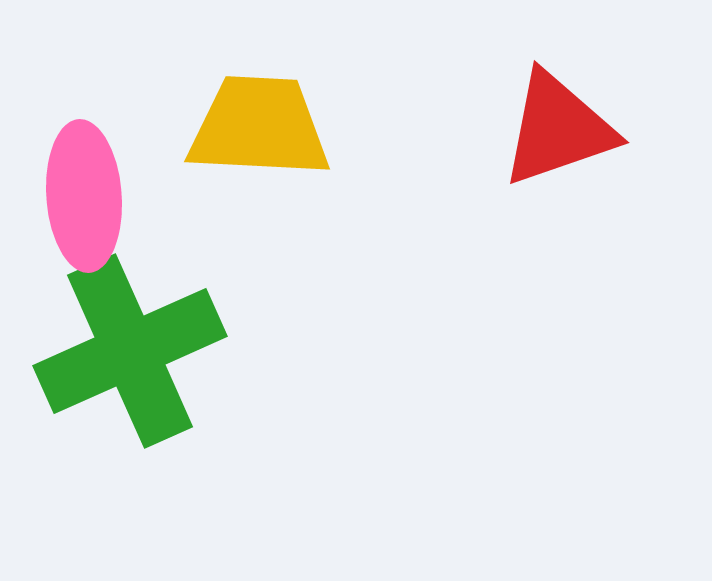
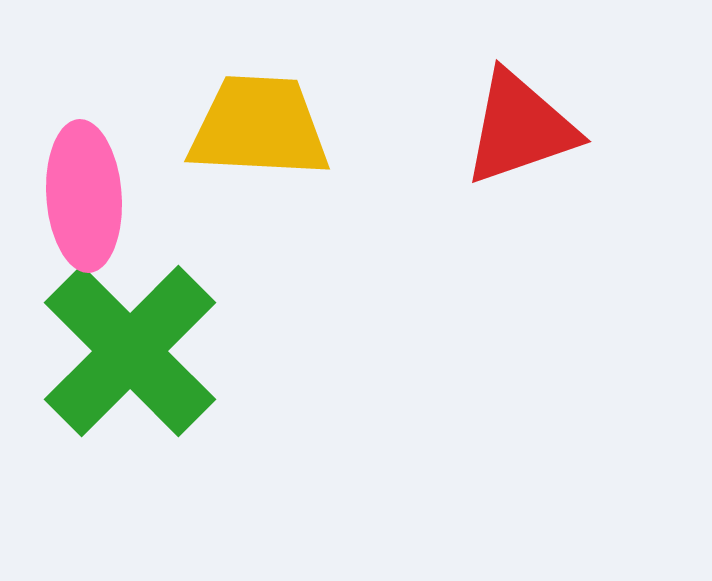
red triangle: moved 38 px left, 1 px up
green cross: rotated 21 degrees counterclockwise
